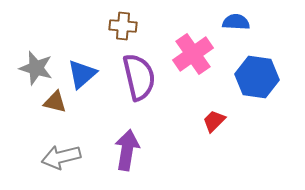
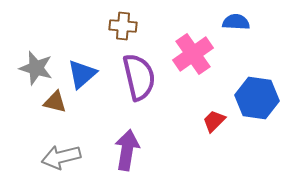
blue hexagon: moved 21 px down
